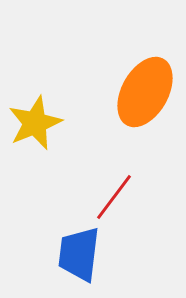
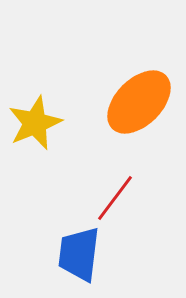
orange ellipse: moved 6 px left, 10 px down; rotated 16 degrees clockwise
red line: moved 1 px right, 1 px down
